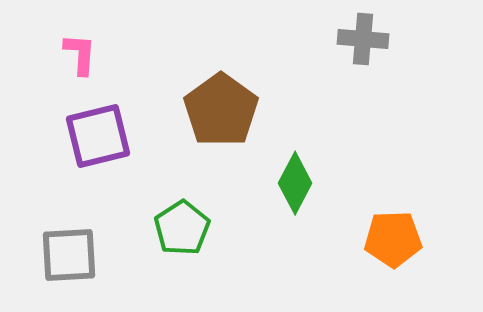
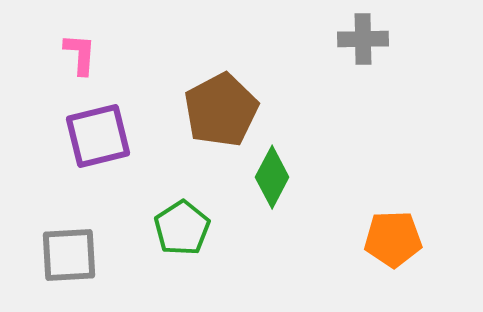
gray cross: rotated 6 degrees counterclockwise
brown pentagon: rotated 8 degrees clockwise
green diamond: moved 23 px left, 6 px up
